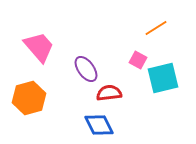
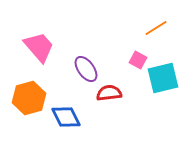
blue diamond: moved 33 px left, 8 px up
